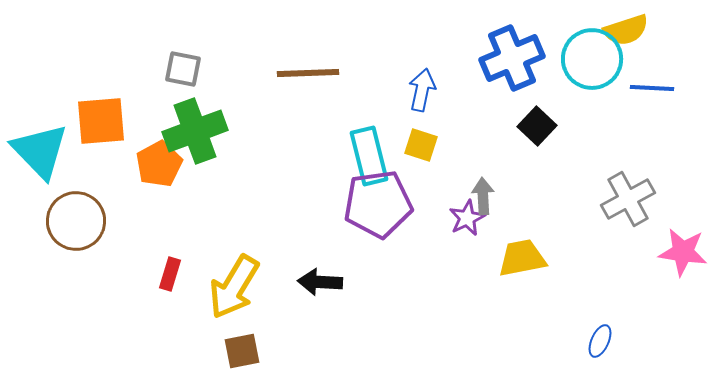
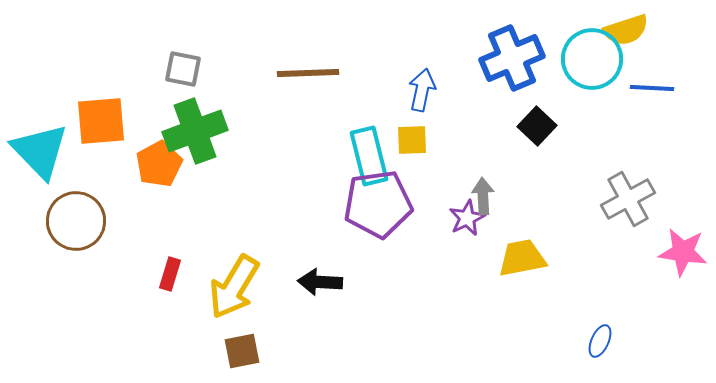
yellow square: moved 9 px left, 5 px up; rotated 20 degrees counterclockwise
